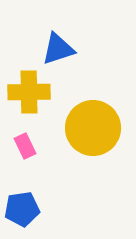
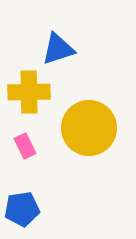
yellow circle: moved 4 px left
